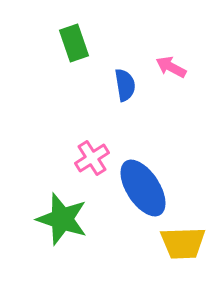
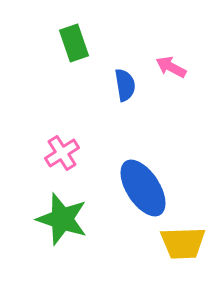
pink cross: moved 30 px left, 5 px up
